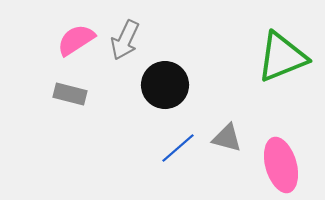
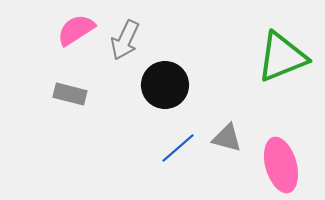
pink semicircle: moved 10 px up
